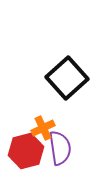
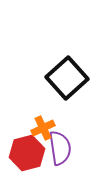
red hexagon: moved 1 px right, 2 px down
